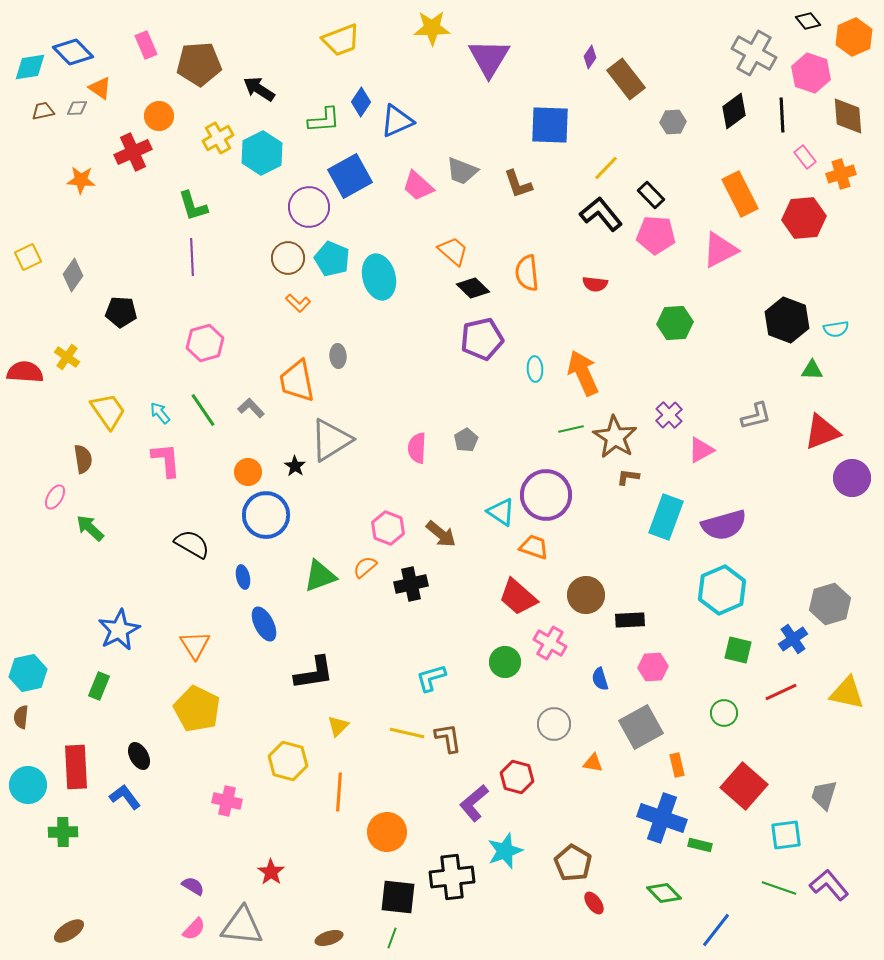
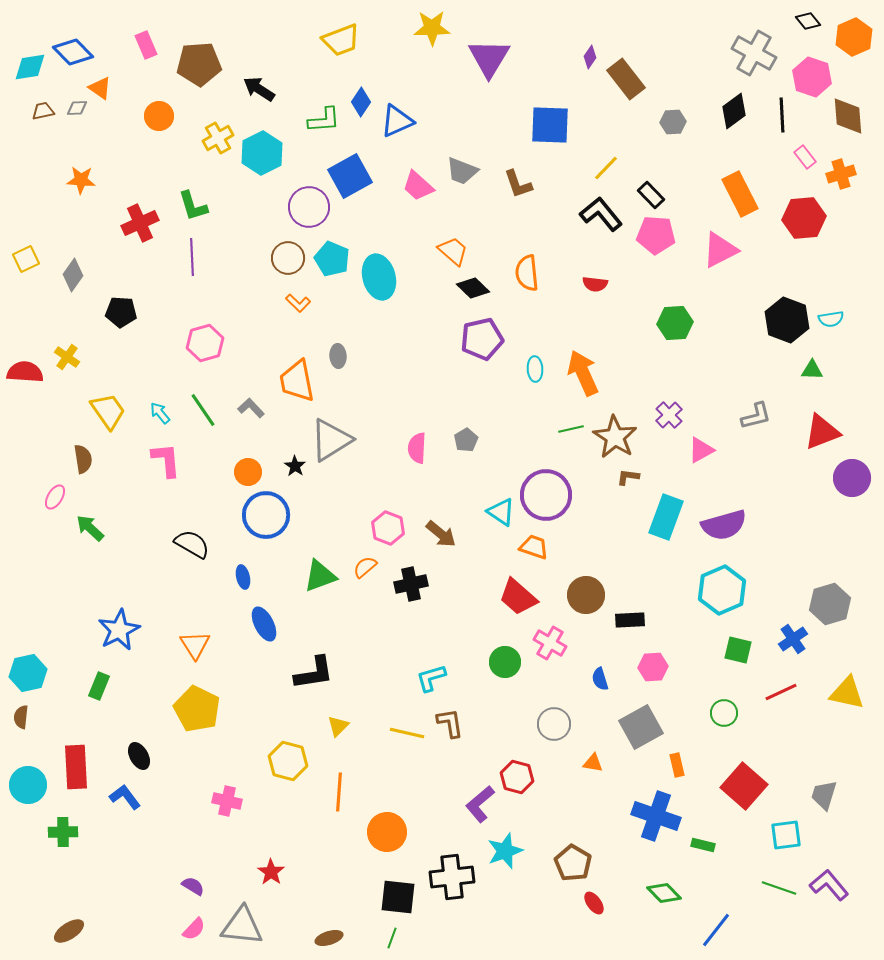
pink hexagon at (811, 73): moved 1 px right, 4 px down
red cross at (133, 152): moved 7 px right, 71 px down
yellow square at (28, 257): moved 2 px left, 2 px down
cyan semicircle at (836, 329): moved 5 px left, 10 px up
brown L-shape at (448, 738): moved 2 px right, 15 px up
purple L-shape at (474, 803): moved 6 px right, 1 px down
blue cross at (662, 818): moved 6 px left, 2 px up
green rectangle at (700, 845): moved 3 px right
